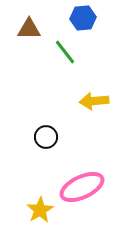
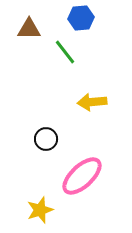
blue hexagon: moved 2 px left
yellow arrow: moved 2 px left, 1 px down
black circle: moved 2 px down
pink ellipse: moved 11 px up; rotated 18 degrees counterclockwise
yellow star: rotated 12 degrees clockwise
